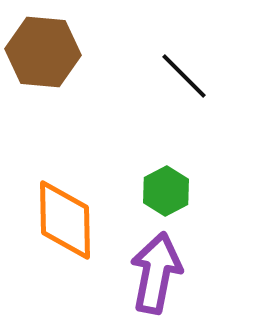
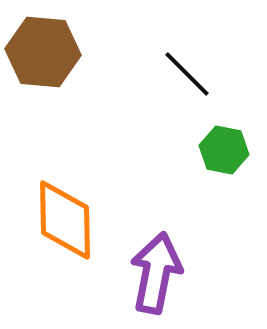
black line: moved 3 px right, 2 px up
green hexagon: moved 58 px right, 41 px up; rotated 21 degrees counterclockwise
